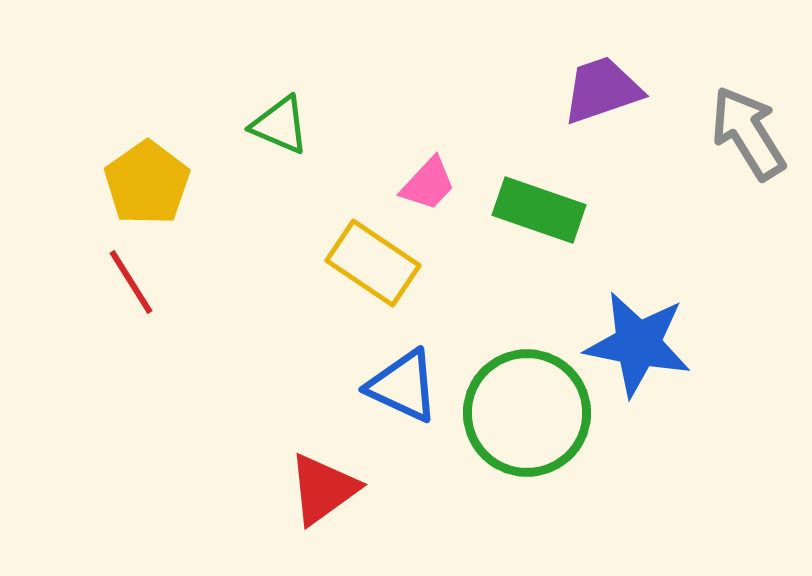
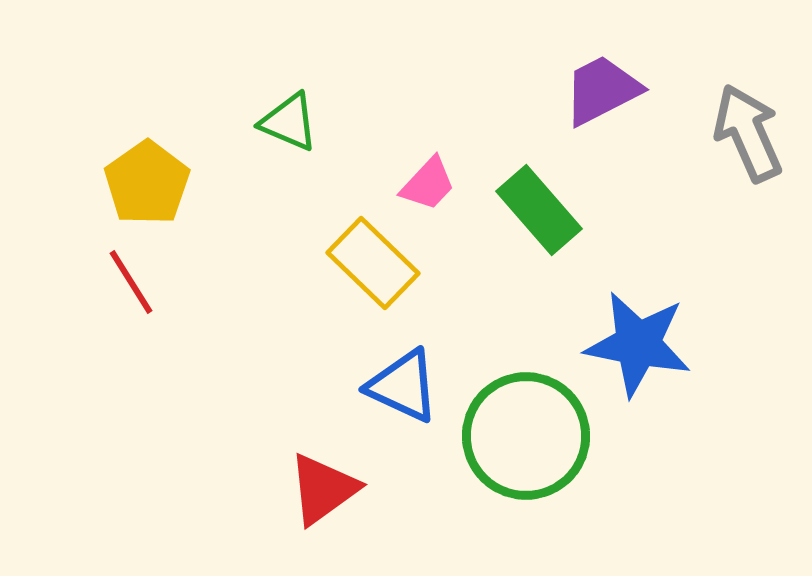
purple trapezoid: rotated 8 degrees counterclockwise
green triangle: moved 9 px right, 3 px up
gray arrow: rotated 8 degrees clockwise
green rectangle: rotated 30 degrees clockwise
yellow rectangle: rotated 10 degrees clockwise
green circle: moved 1 px left, 23 px down
